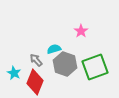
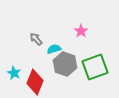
gray arrow: moved 21 px up
